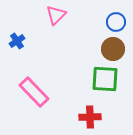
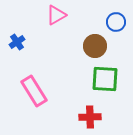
pink triangle: rotated 15 degrees clockwise
blue cross: moved 1 px down
brown circle: moved 18 px left, 3 px up
pink rectangle: moved 1 px up; rotated 12 degrees clockwise
